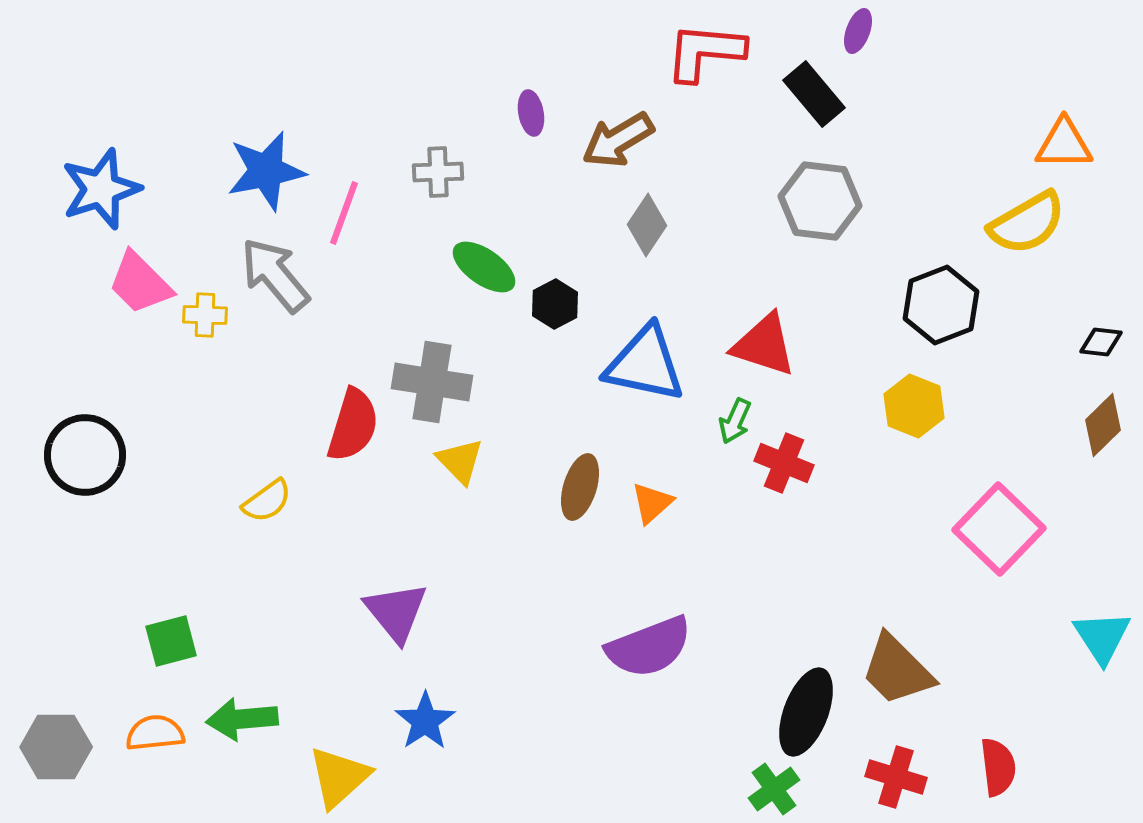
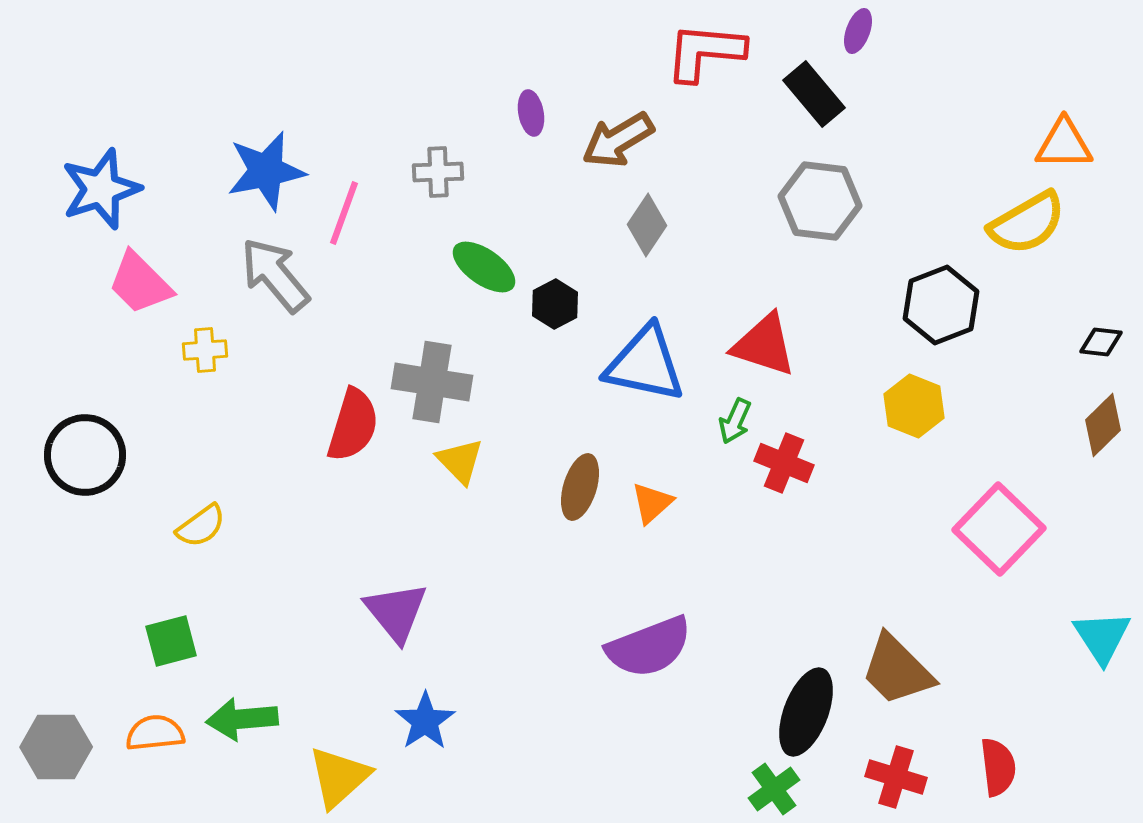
yellow cross at (205, 315): moved 35 px down; rotated 6 degrees counterclockwise
yellow semicircle at (267, 501): moved 66 px left, 25 px down
